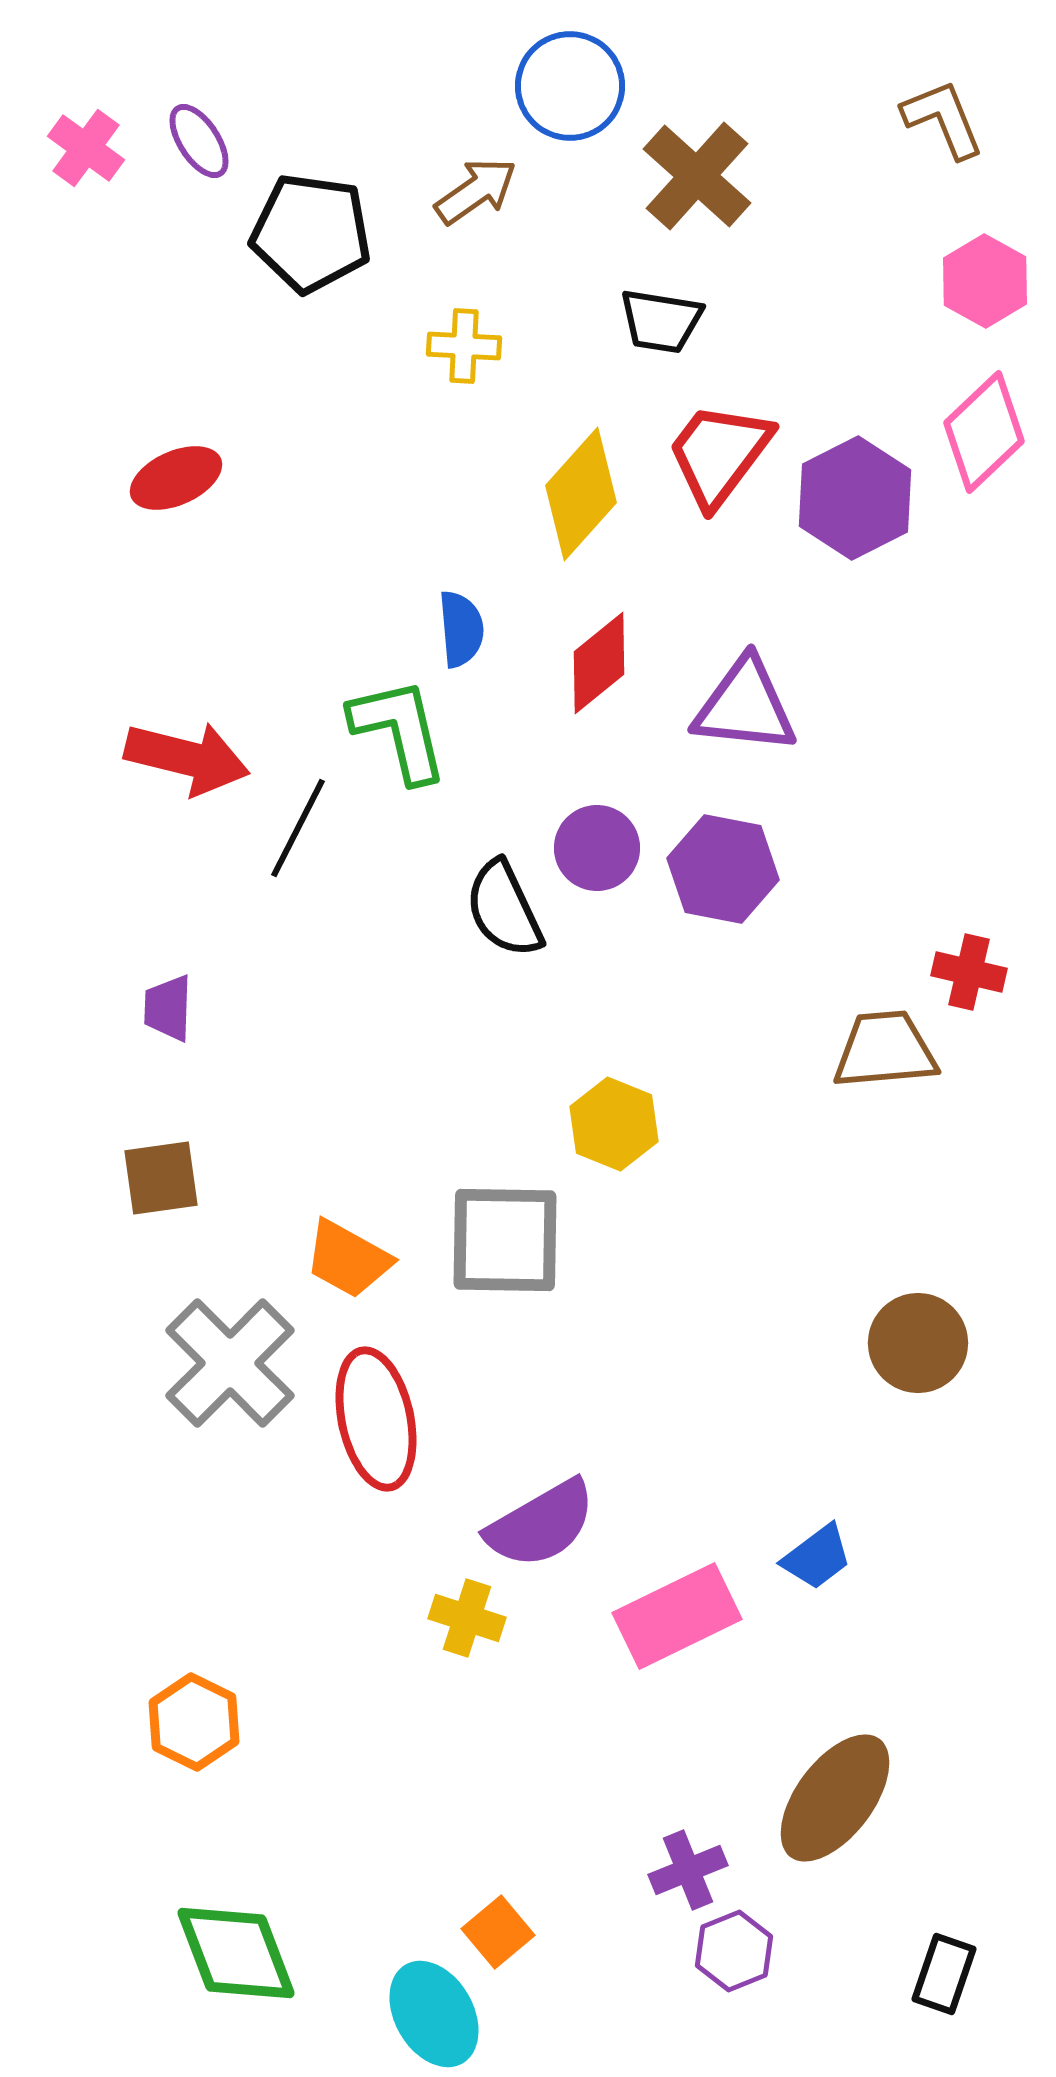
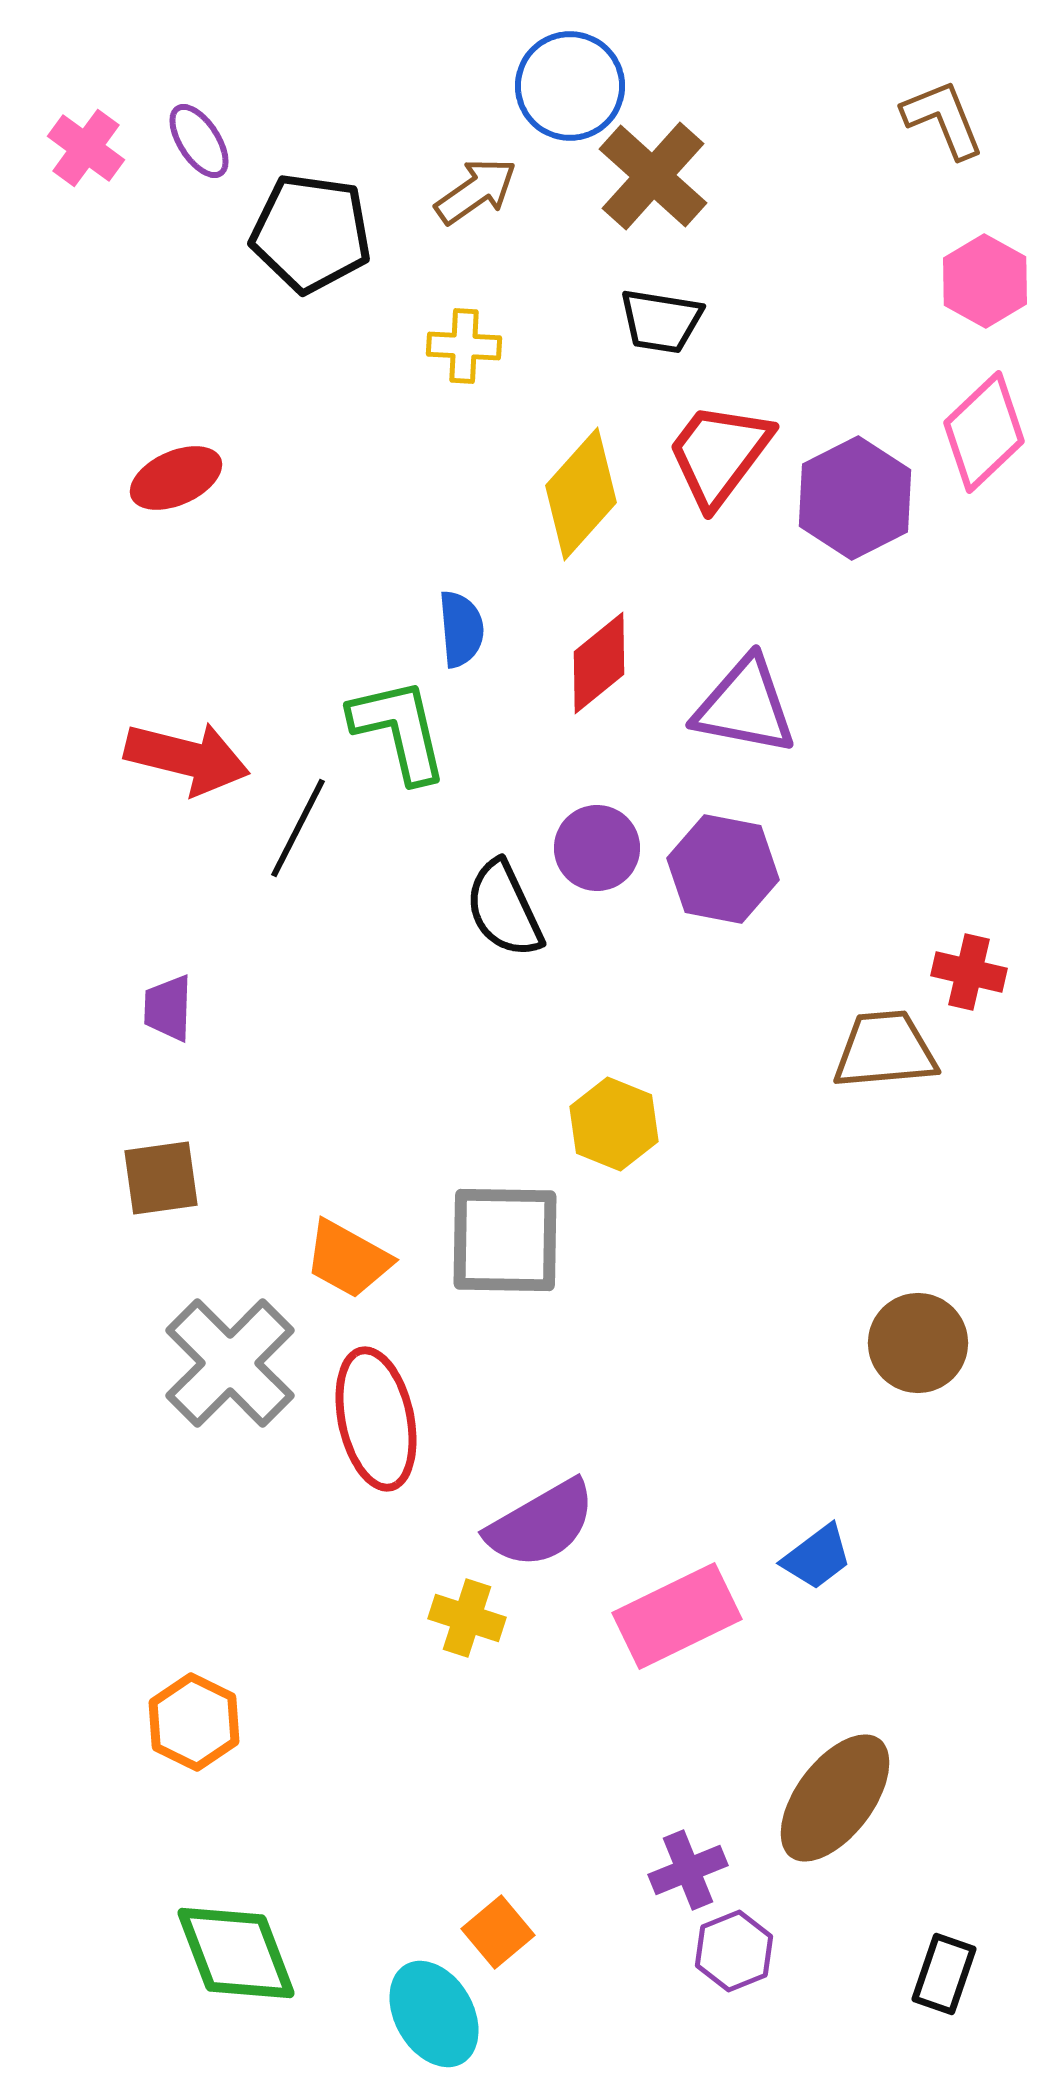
brown cross at (697, 176): moved 44 px left
purple triangle at (745, 706): rotated 5 degrees clockwise
